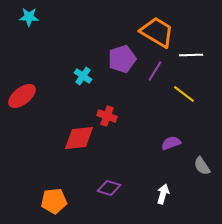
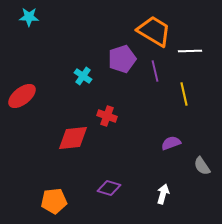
orange trapezoid: moved 3 px left, 1 px up
white line: moved 1 px left, 4 px up
purple line: rotated 45 degrees counterclockwise
yellow line: rotated 40 degrees clockwise
red diamond: moved 6 px left
